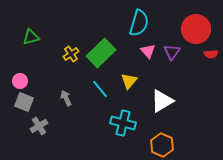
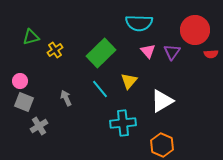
cyan semicircle: rotated 76 degrees clockwise
red circle: moved 1 px left, 1 px down
yellow cross: moved 16 px left, 4 px up
cyan cross: rotated 20 degrees counterclockwise
